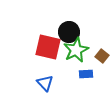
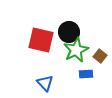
red square: moved 7 px left, 7 px up
brown square: moved 2 px left
